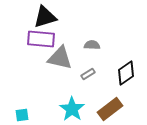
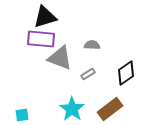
gray triangle: rotated 8 degrees clockwise
